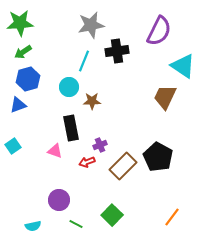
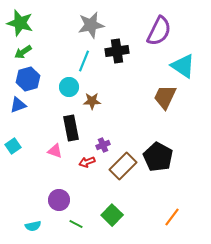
green star: rotated 20 degrees clockwise
purple cross: moved 3 px right
